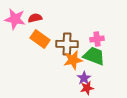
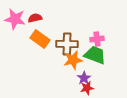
green trapezoid: moved 1 px right, 1 px up
